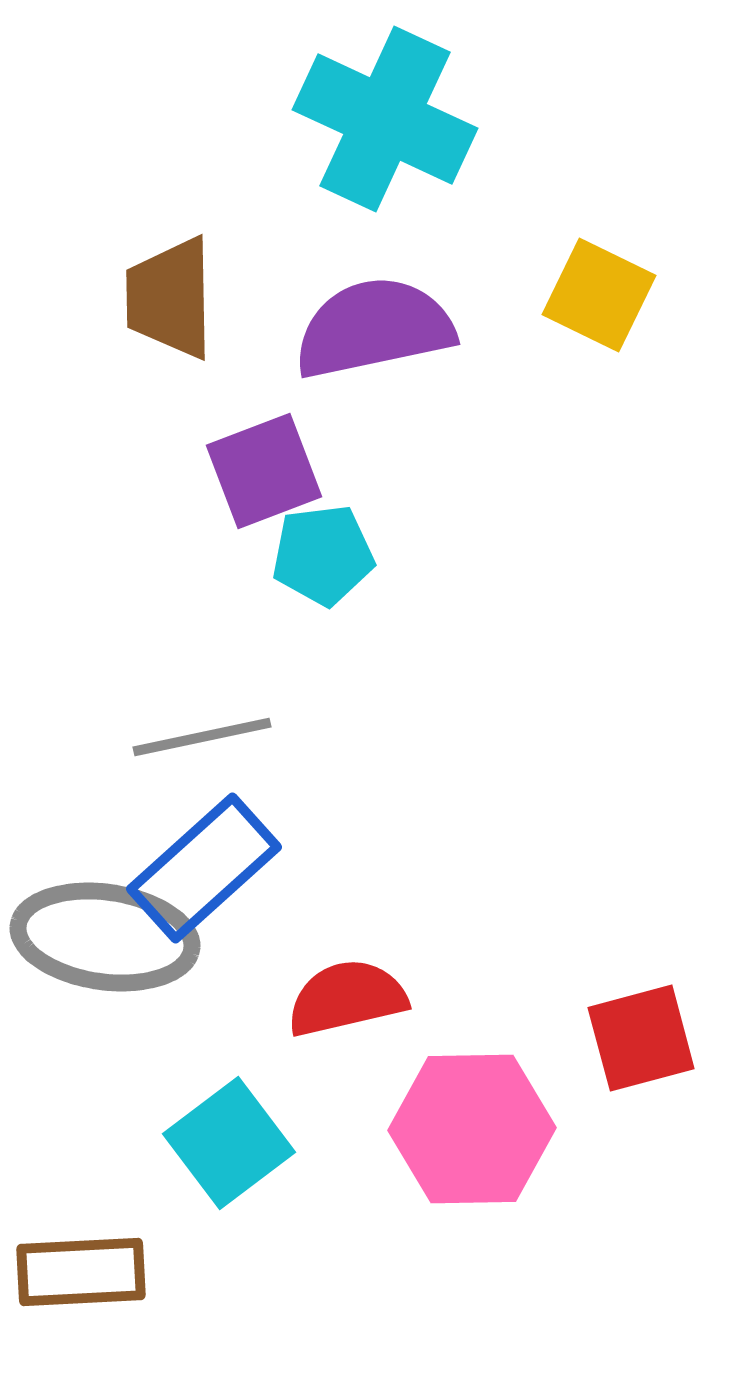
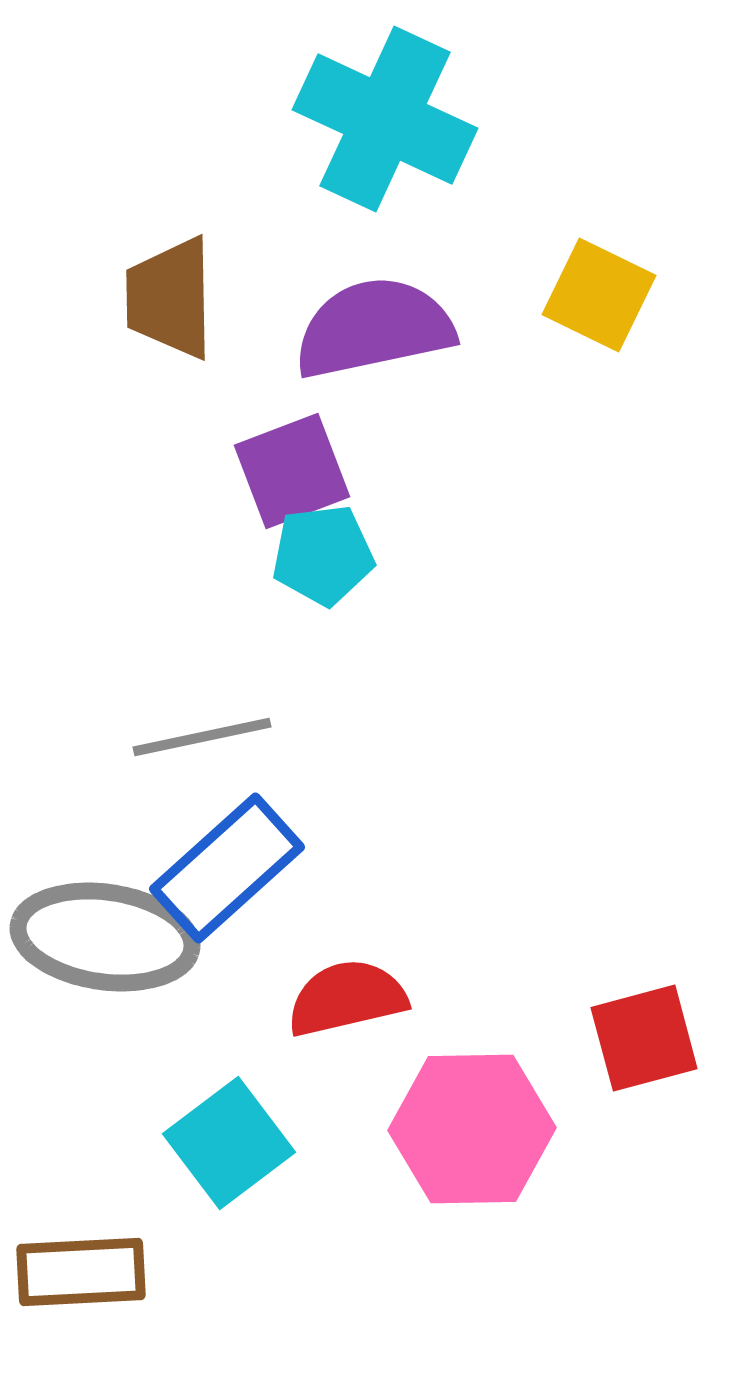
purple square: moved 28 px right
blue rectangle: moved 23 px right
red square: moved 3 px right
